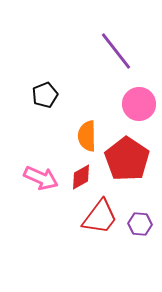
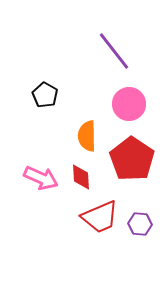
purple line: moved 2 px left
black pentagon: rotated 20 degrees counterclockwise
pink circle: moved 10 px left
red pentagon: moved 5 px right
red diamond: rotated 64 degrees counterclockwise
red trapezoid: rotated 30 degrees clockwise
